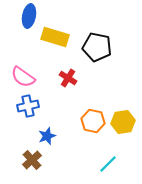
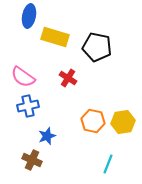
brown cross: rotated 24 degrees counterclockwise
cyan line: rotated 24 degrees counterclockwise
